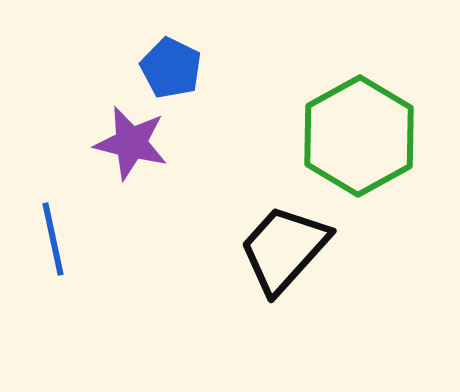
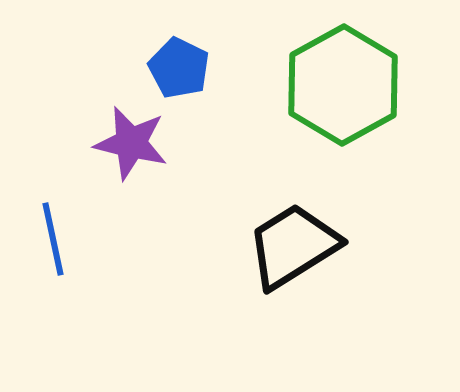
blue pentagon: moved 8 px right
green hexagon: moved 16 px left, 51 px up
black trapezoid: moved 9 px right, 3 px up; rotated 16 degrees clockwise
